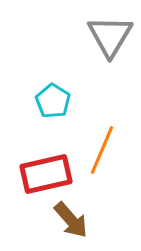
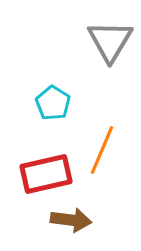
gray triangle: moved 5 px down
cyan pentagon: moved 2 px down
brown arrow: rotated 42 degrees counterclockwise
